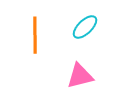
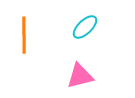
orange line: moved 11 px left
